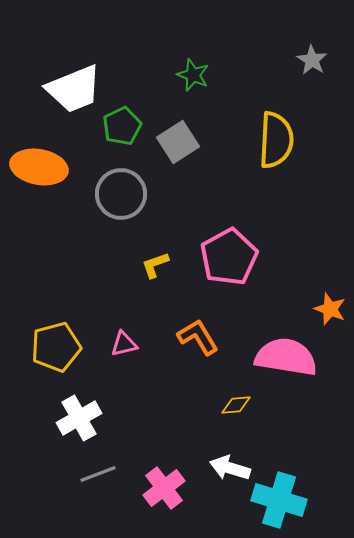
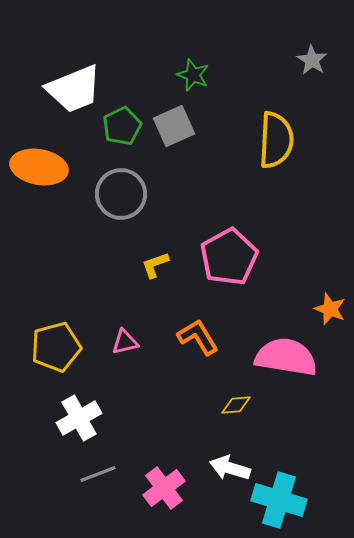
gray square: moved 4 px left, 16 px up; rotated 9 degrees clockwise
pink triangle: moved 1 px right, 2 px up
